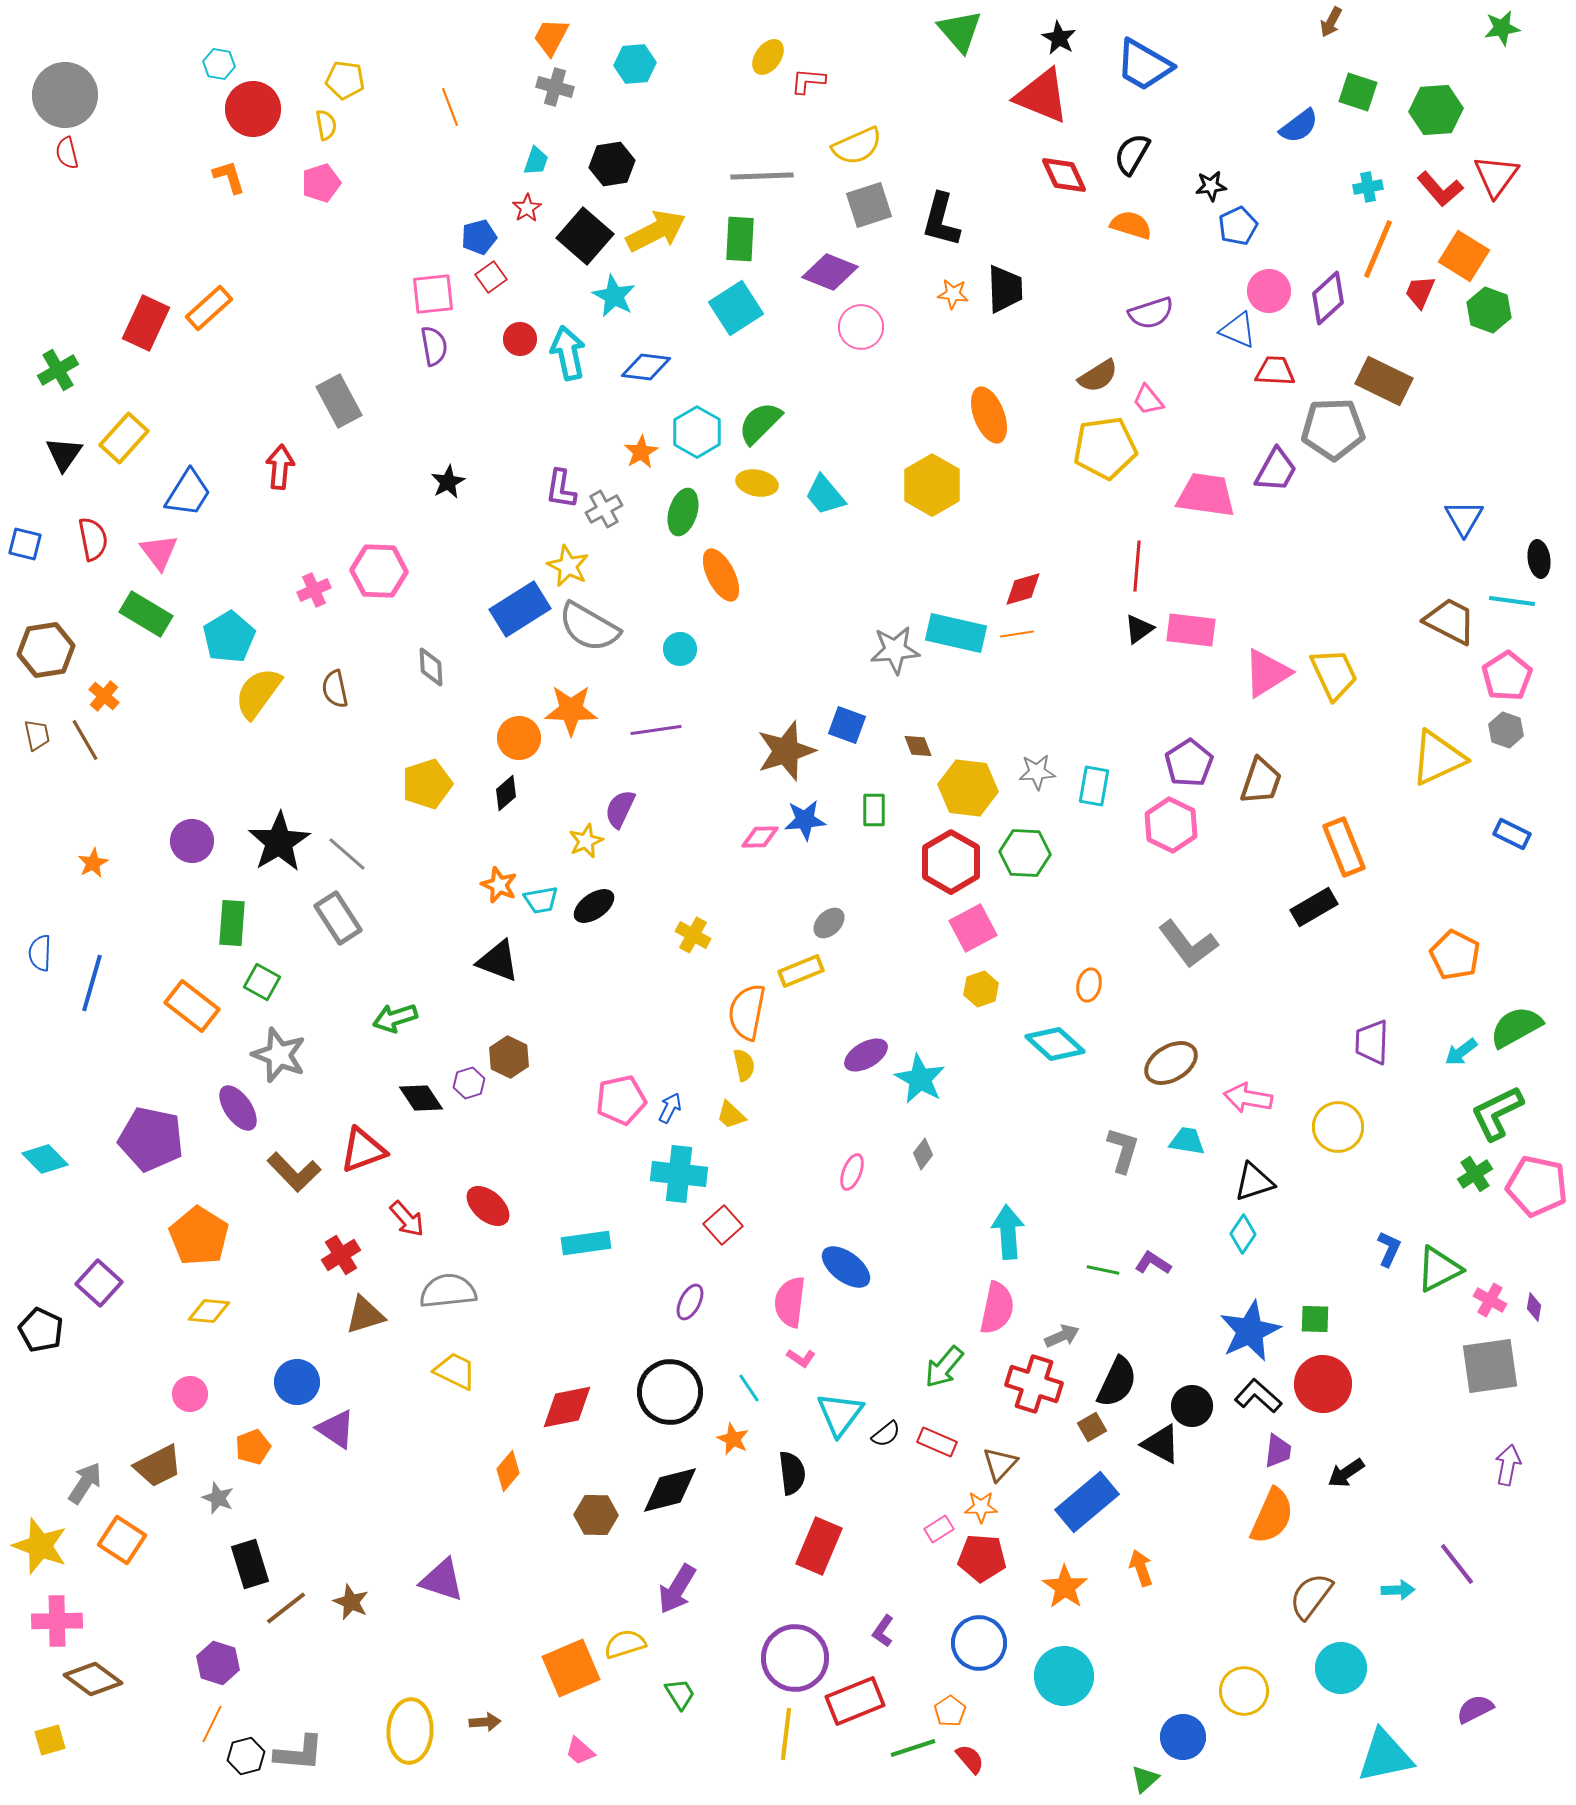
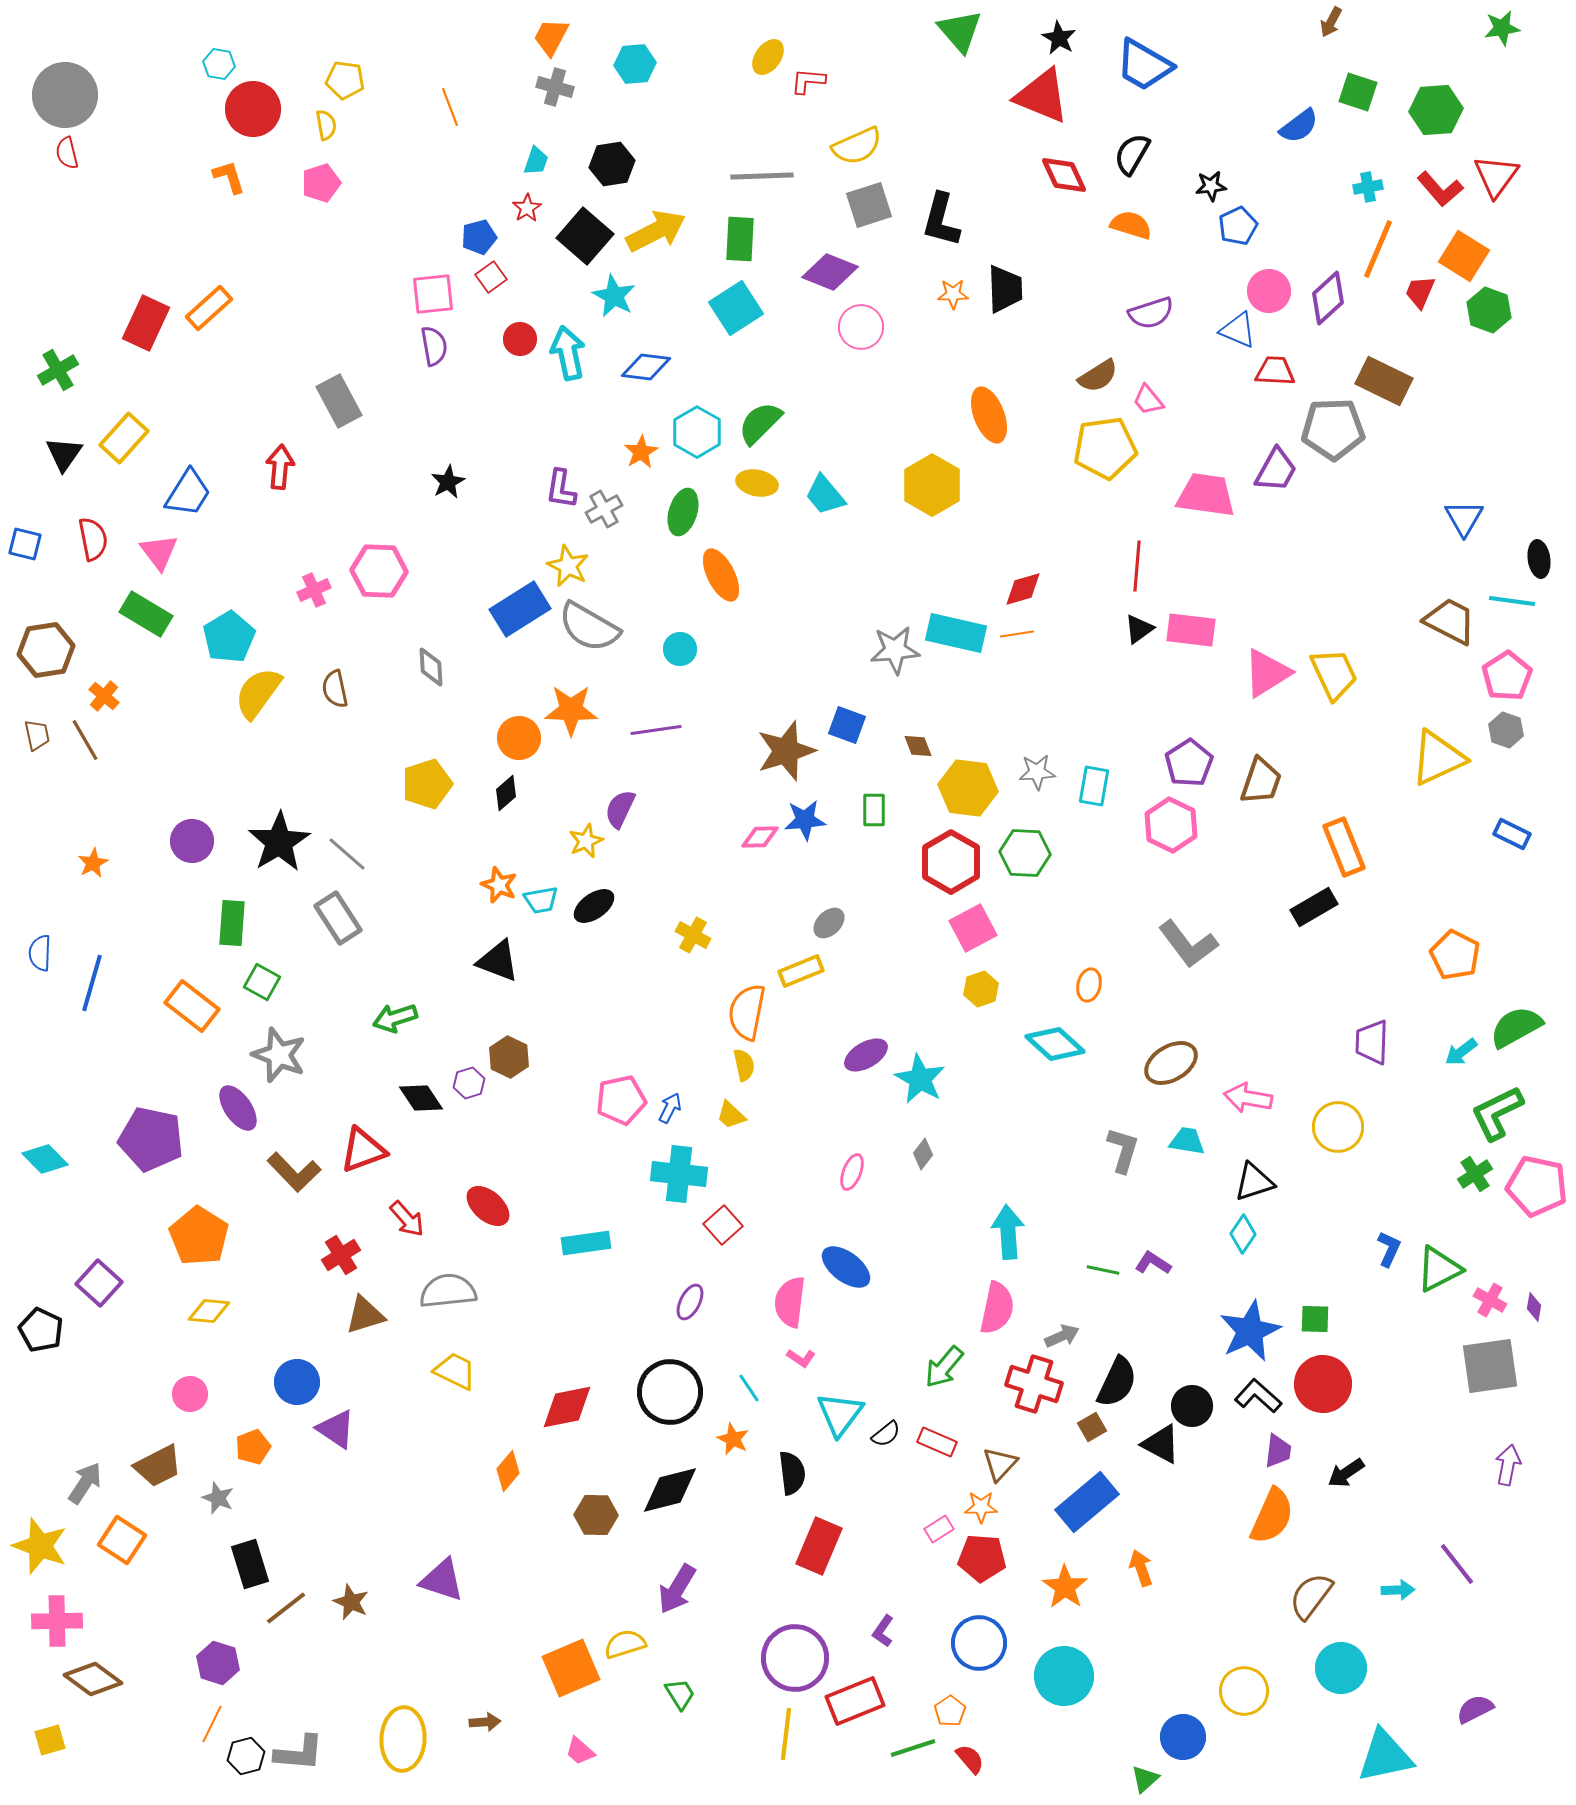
orange star at (953, 294): rotated 8 degrees counterclockwise
yellow ellipse at (410, 1731): moved 7 px left, 8 px down
